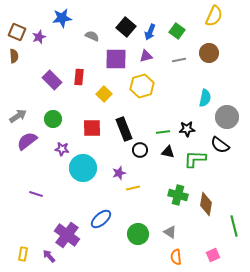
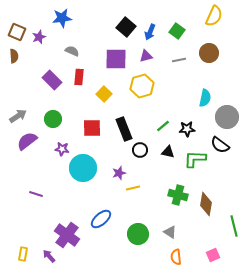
gray semicircle at (92, 36): moved 20 px left, 15 px down
green line at (163, 132): moved 6 px up; rotated 32 degrees counterclockwise
